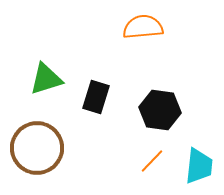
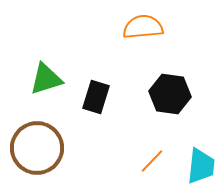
black hexagon: moved 10 px right, 16 px up
cyan trapezoid: moved 2 px right
